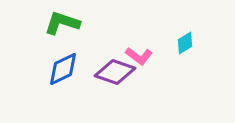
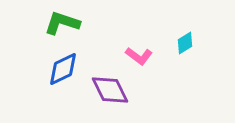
purple diamond: moved 5 px left, 18 px down; rotated 45 degrees clockwise
